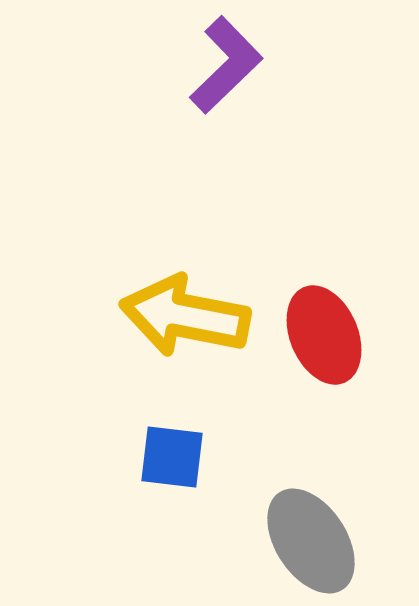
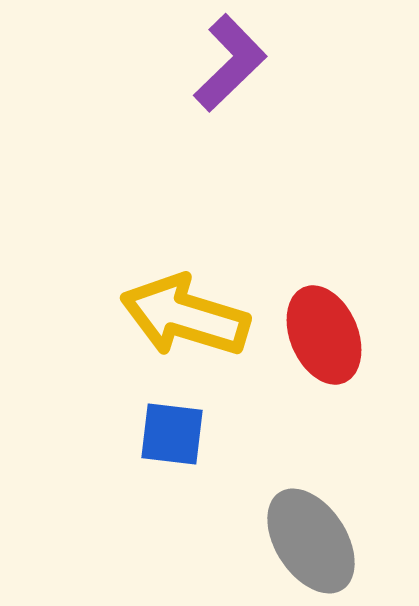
purple L-shape: moved 4 px right, 2 px up
yellow arrow: rotated 6 degrees clockwise
blue square: moved 23 px up
